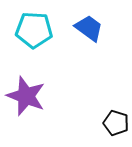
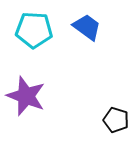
blue trapezoid: moved 2 px left, 1 px up
black pentagon: moved 3 px up
